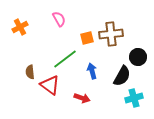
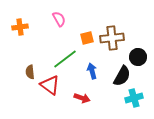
orange cross: rotated 21 degrees clockwise
brown cross: moved 1 px right, 4 px down
